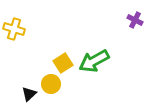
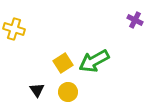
yellow circle: moved 17 px right, 8 px down
black triangle: moved 8 px right, 4 px up; rotated 21 degrees counterclockwise
